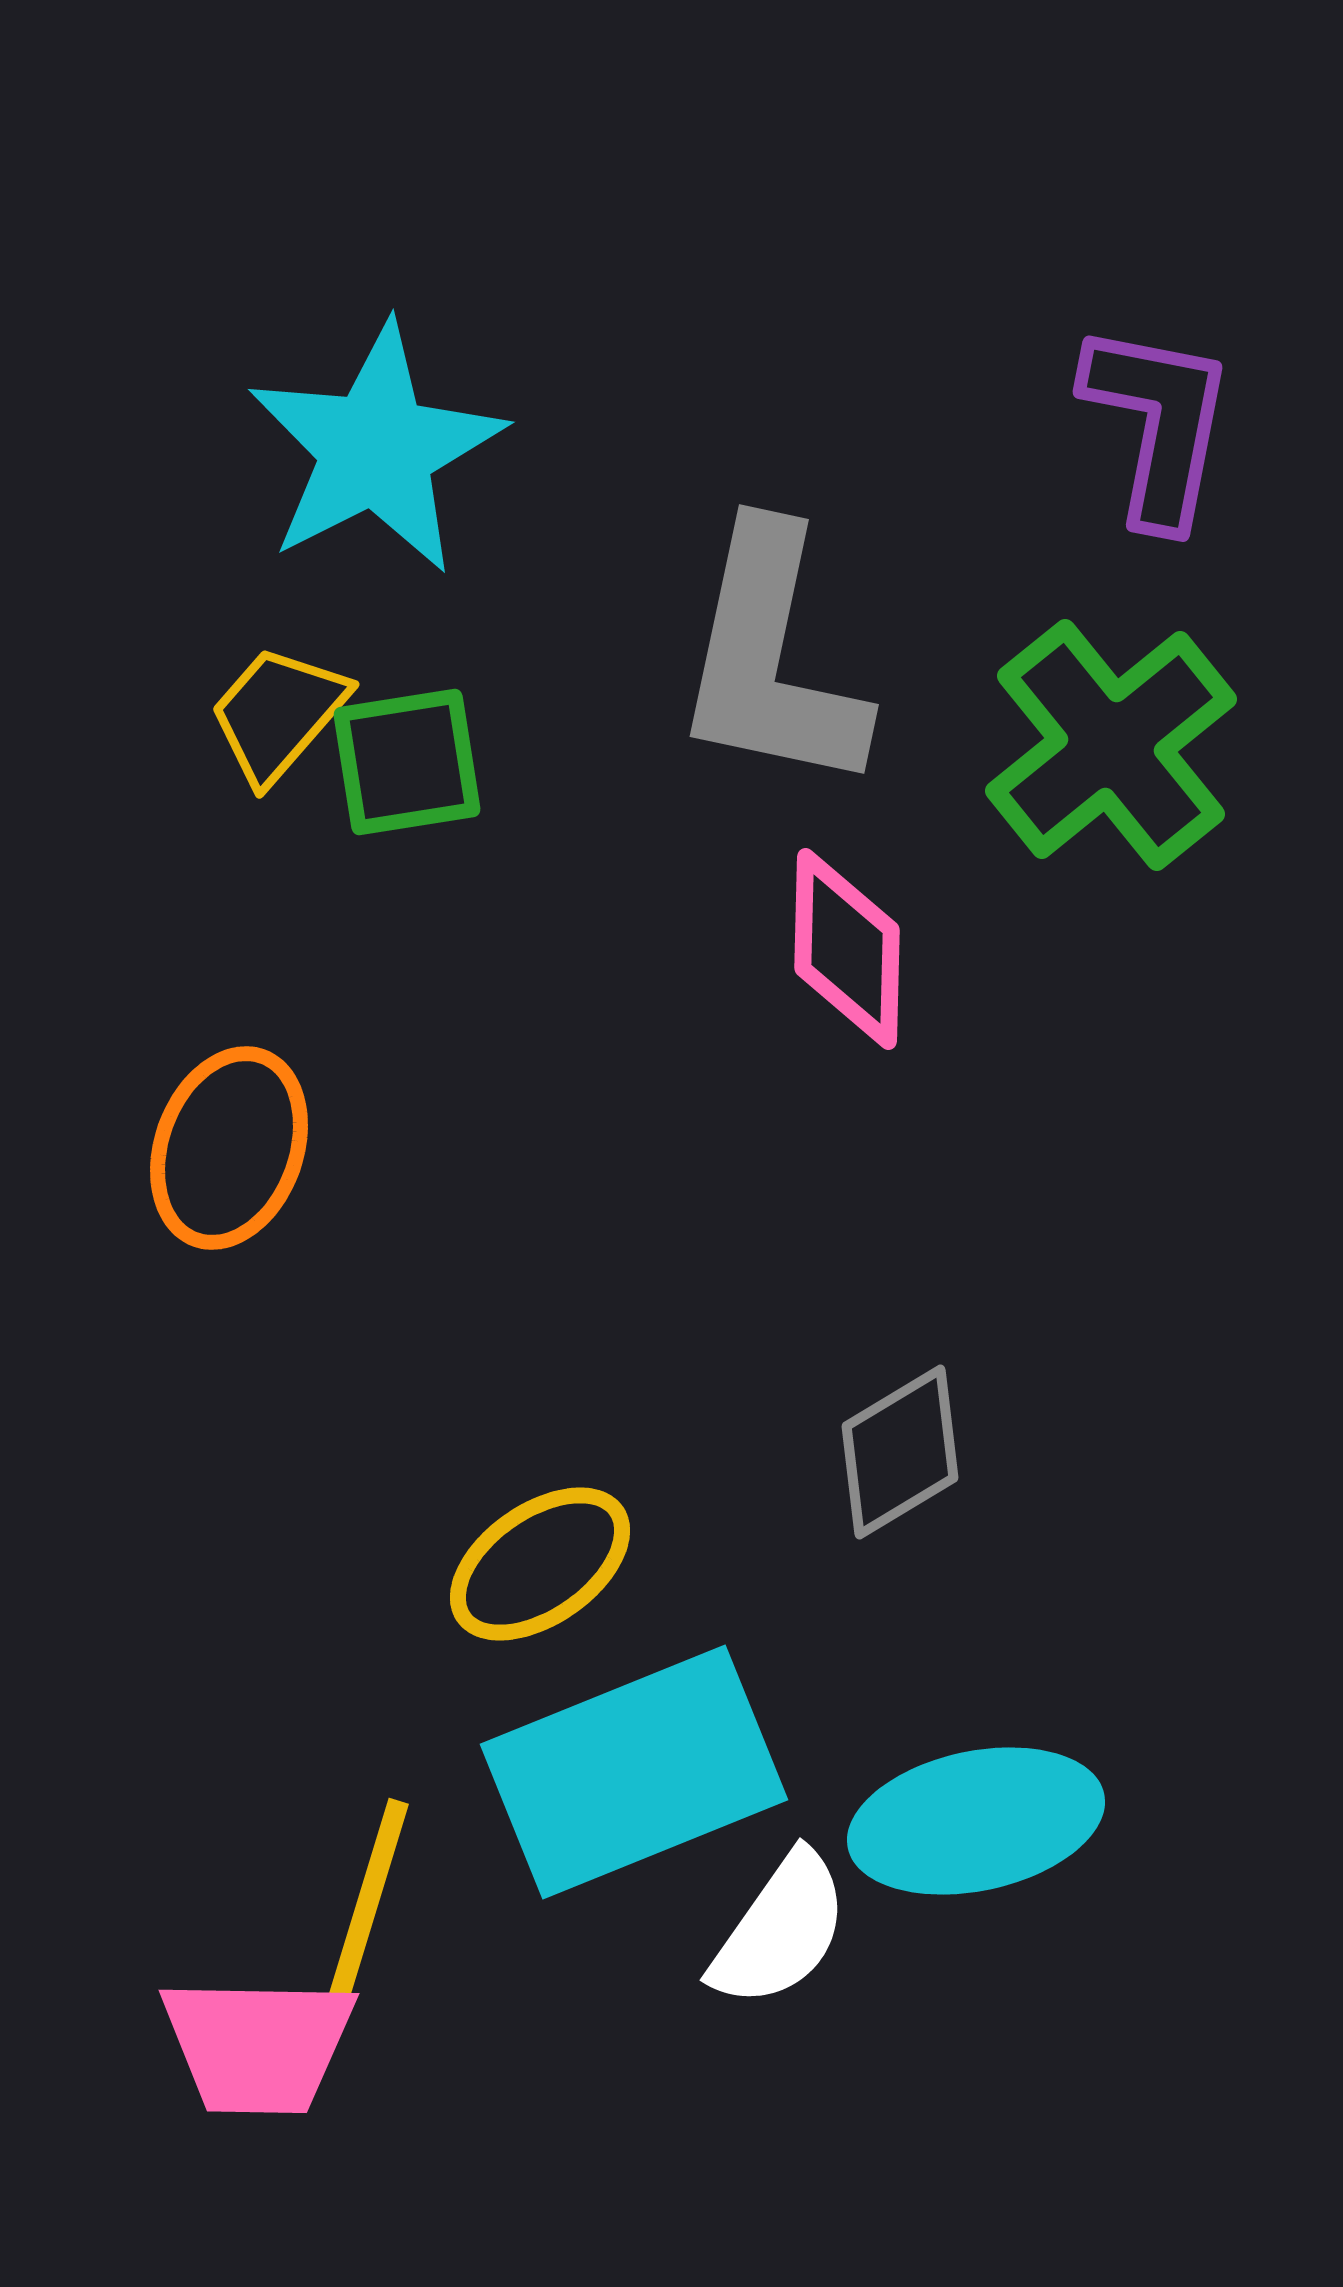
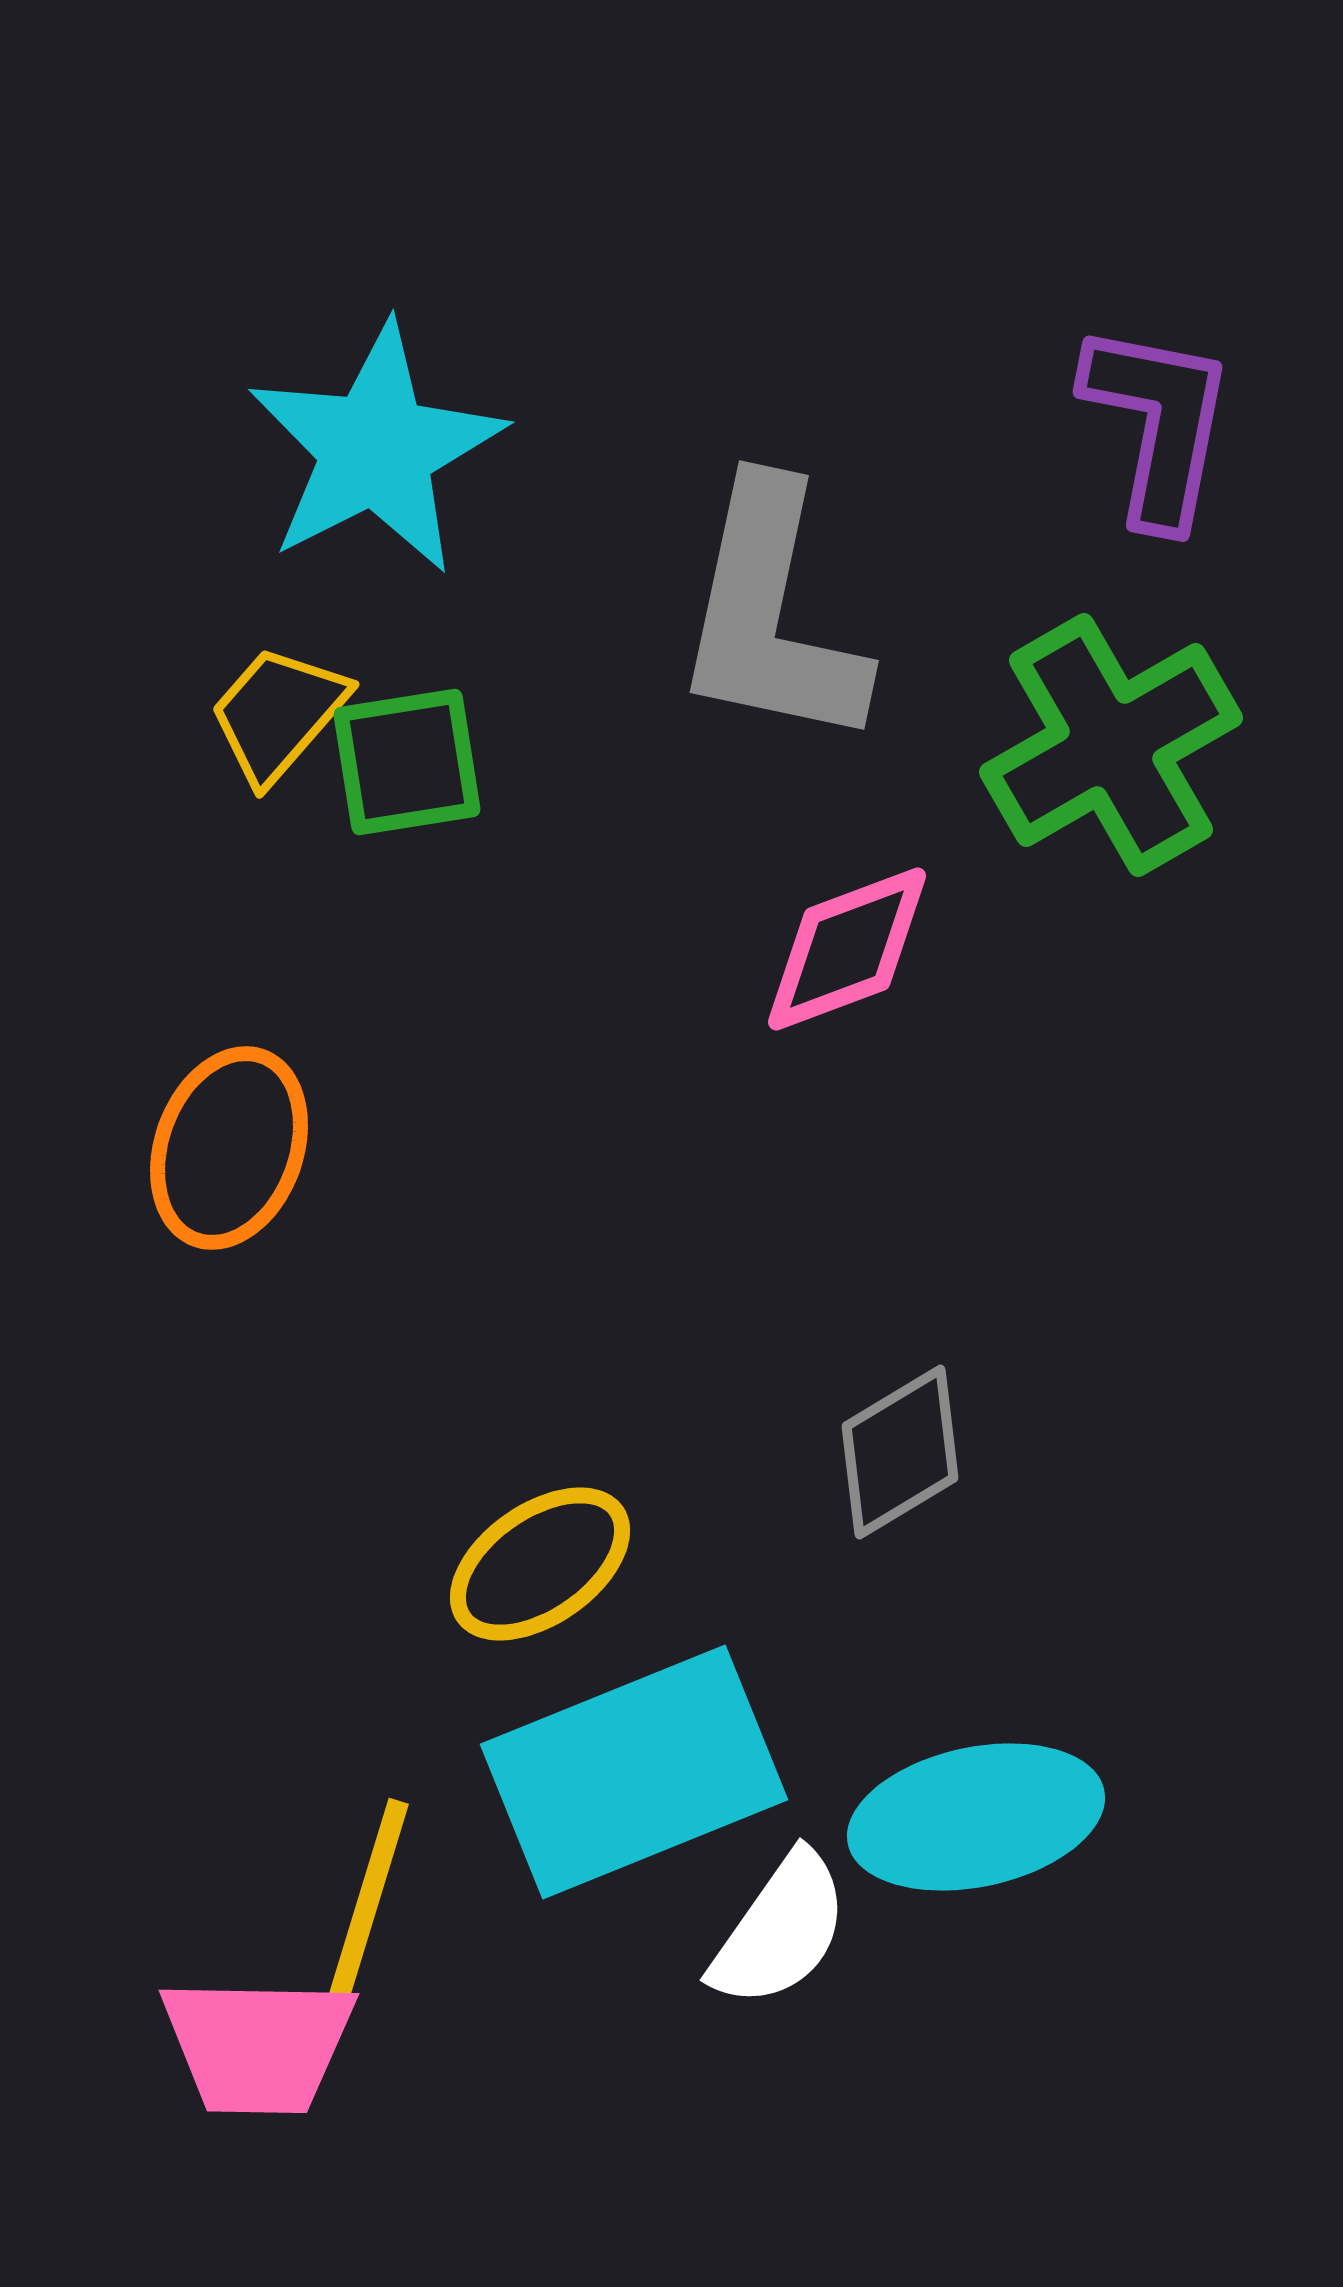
gray L-shape: moved 44 px up
green cross: rotated 9 degrees clockwise
pink diamond: rotated 68 degrees clockwise
cyan ellipse: moved 4 px up
